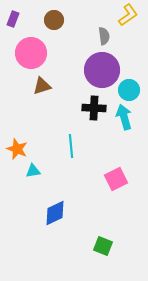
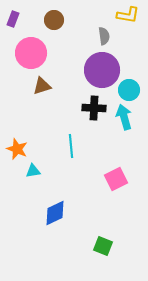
yellow L-shape: rotated 45 degrees clockwise
